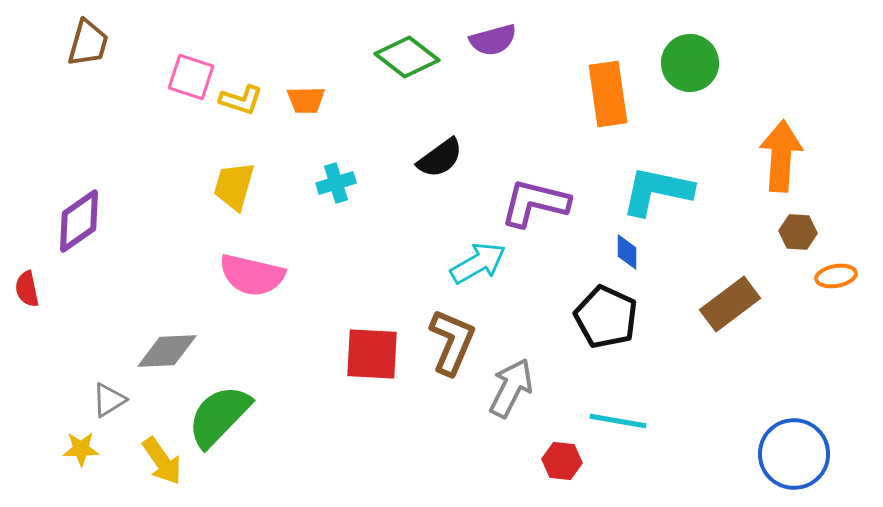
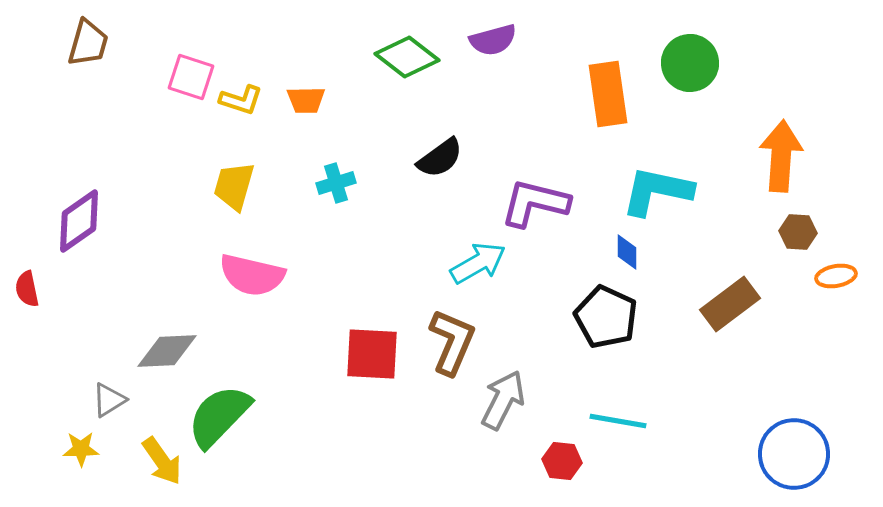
gray arrow: moved 8 px left, 12 px down
